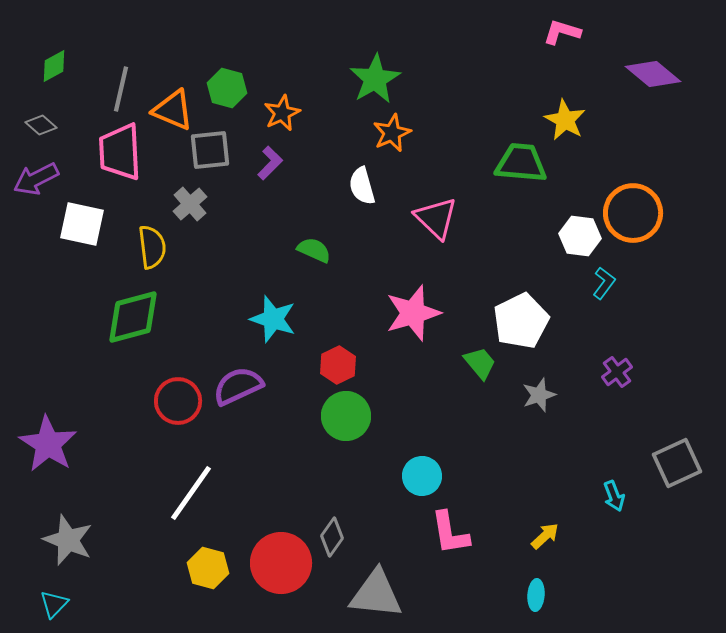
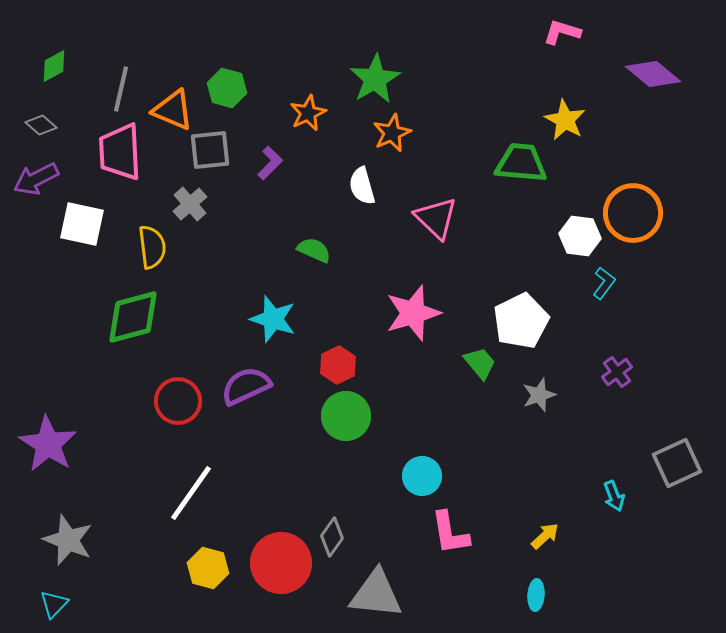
orange star at (282, 113): moved 26 px right
purple semicircle at (238, 386): moved 8 px right
